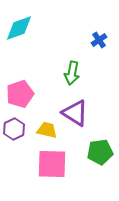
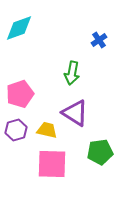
purple hexagon: moved 2 px right, 1 px down; rotated 10 degrees clockwise
